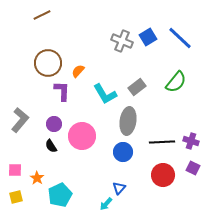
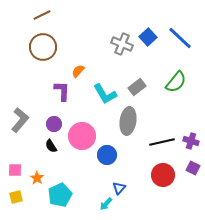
blue square: rotated 12 degrees counterclockwise
gray cross: moved 3 px down
brown circle: moved 5 px left, 16 px up
black line: rotated 10 degrees counterclockwise
blue circle: moved 16 px left, 3 px down
